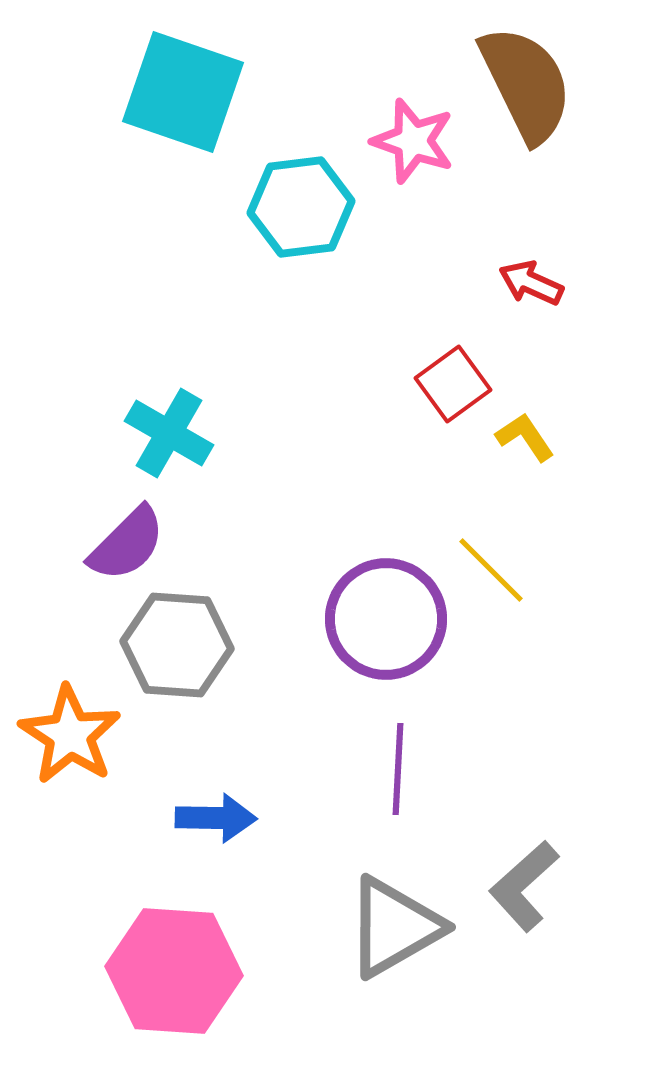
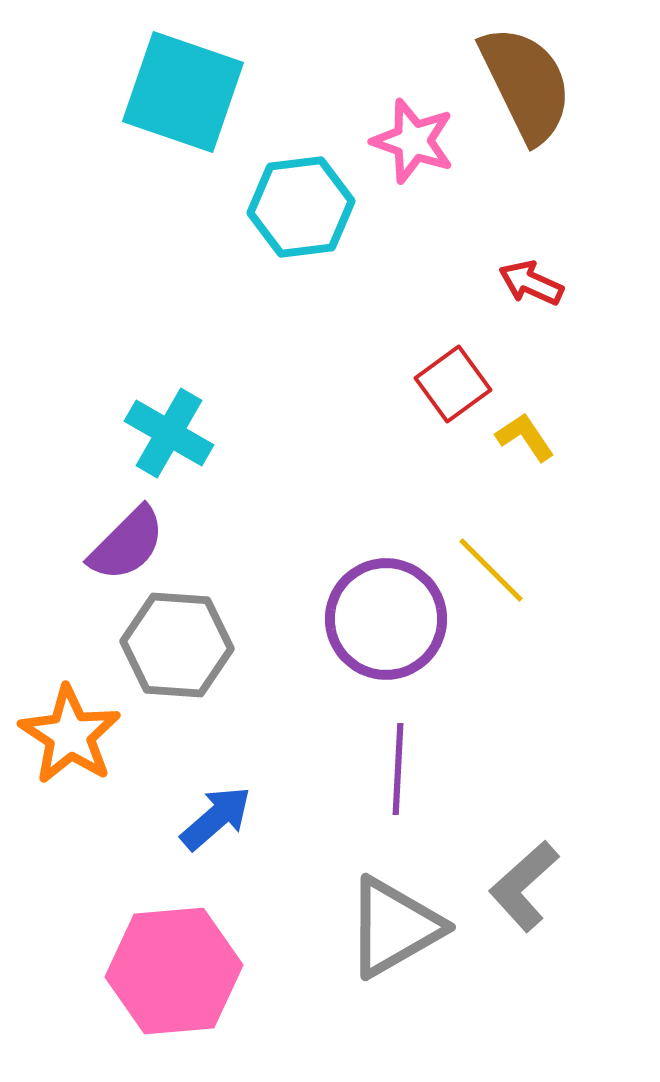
blue arrow: rotated 42 degrees counterclockwise
pink hexagon: rotated 9 degrees counterclockwise
